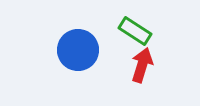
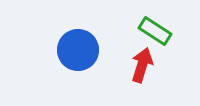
green rectangle: moved 20 px right
